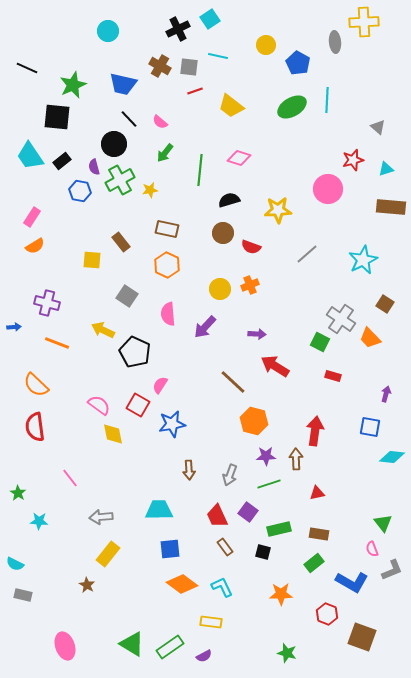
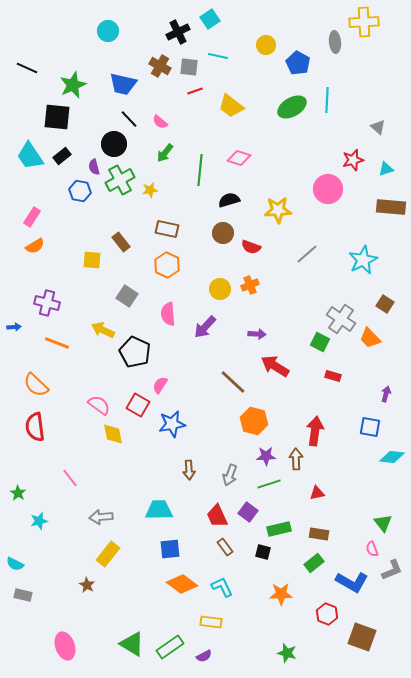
black cross at (178, 29): moved 3 px down
black rectangle at (62, 161): moved 5 px up
cyan star at (39, 521): rotated 18 degrees counterclockwise
